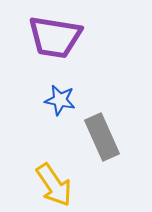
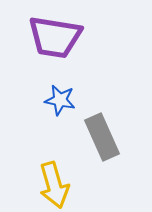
yellow arrow: rotated 18 degrees clockwise
